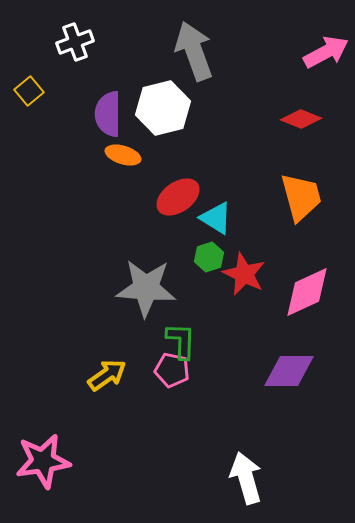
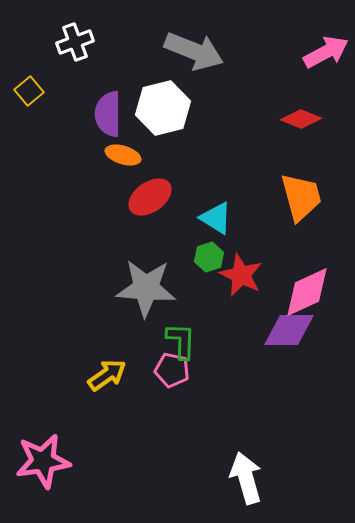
gray arrow: rotated 132 degrees clockwise
red ellipse: moved 28 px left
red star: moved 3 px left, 1 px down
purple diamond: moved 41 px up
